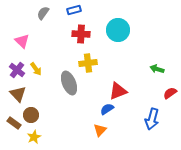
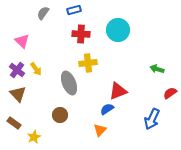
brown circle: moved 29 px right
blue arrow: rotated 10 degrees clockwise
